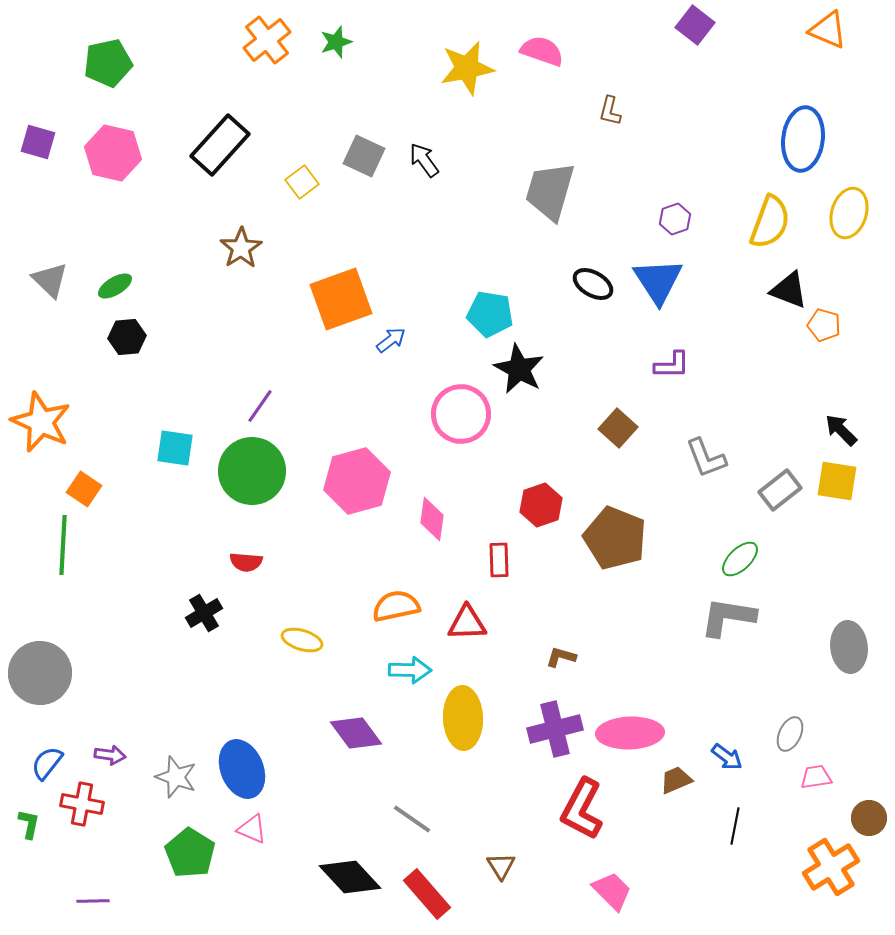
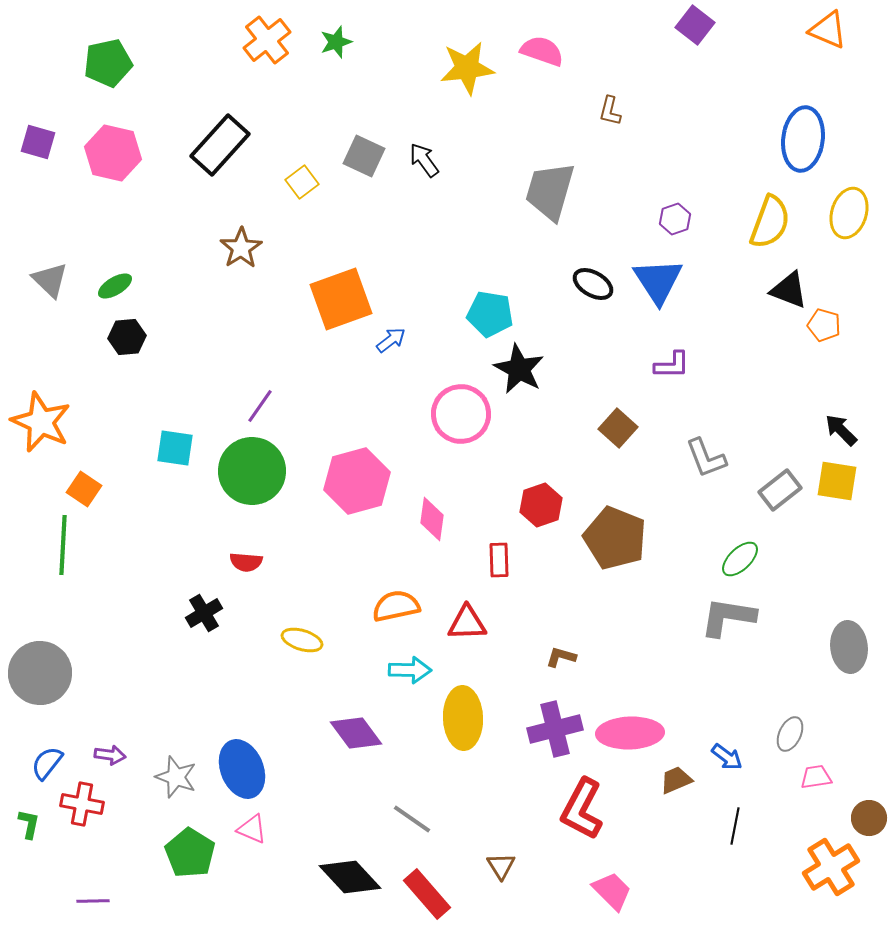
yellow star at (467, 68): rotated 4 degrees clockwise
